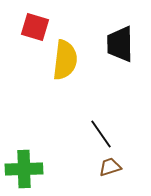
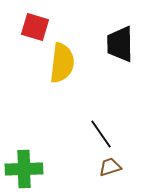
yellow semicircle: moved 3 px left, 3 px down
